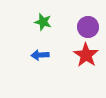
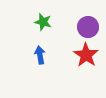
blue arrow: rotated 84 degrees clockwise
